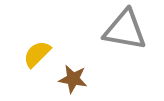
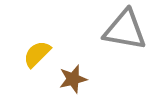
brown star: rotated 24 degrees counterclockwise
